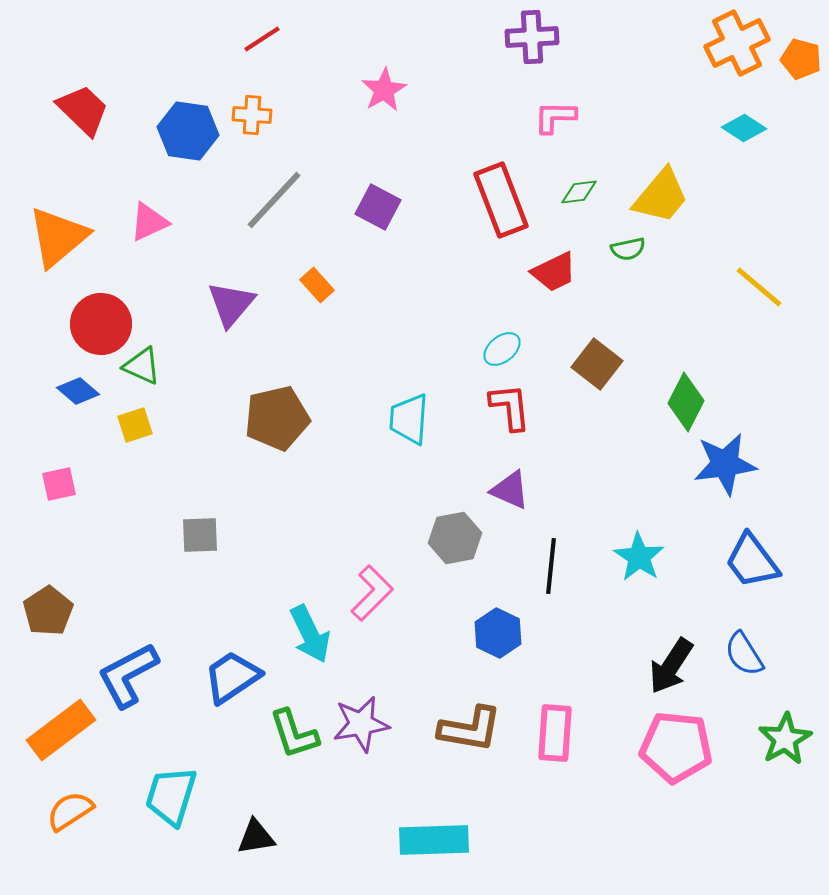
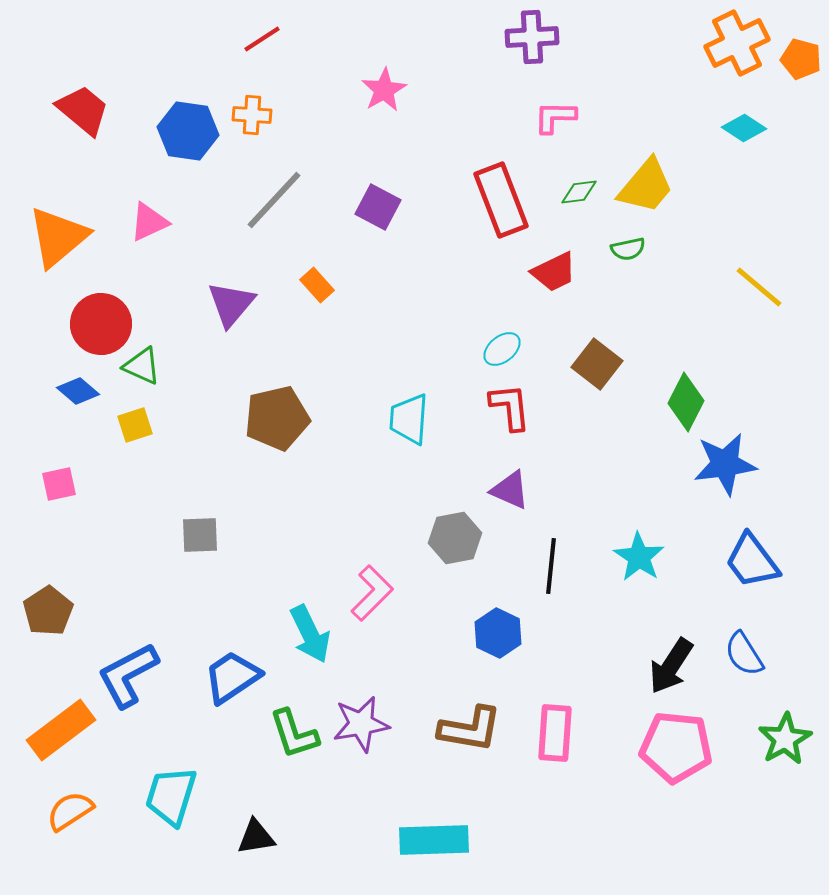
red trapezoid at (83, 110): rotated 4 degrees counterclockwise
yellow trapezoid at (661, 196): moved 15 px left, 10 px up
